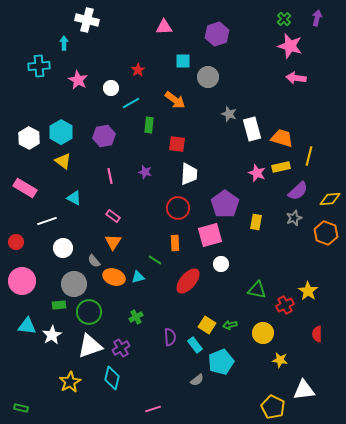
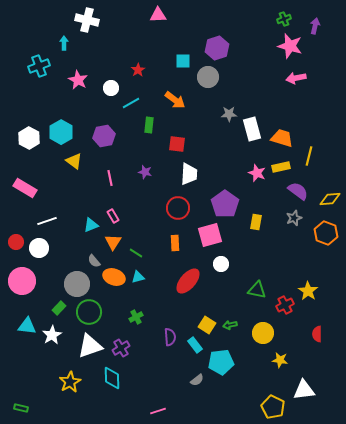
purple arrow at (317, 18): moved 2 px left, 8 px down
green cross at (284, 19): rotated 24 degrees clockwise
pink triangle at (164, 27): moved 6 px left, 12 px up
purple hexagon at (217, 34): moved 14 px down
cyan cross at (39, 66): rotated 15 degrees counterclockwise
pink arrow at (296, 78): rotated 18 degrees counterclockwise
gray star at (229, 114): rotated 21 degrees counterclockwise
yellow triangle at (63, 161): moved 11 px right
pink line at (110, 176): moved 2 px down
purple semicircle at (298, 191): rotated 100 degrees counterclockwise
cyan triangle at (74, 198): moved 17 px right, 27 px down; rotated 49 degrees counterclockwise
pink rectangle at (113, 216): rotated 24 degrees clockwise
white circle at (63, 248): moved 24 px left
green line at (155, 260): moved 19 px left, 7 px up
gray circle at (74, 284): moved 3 px right
green rectangle at (59, 305): moved 3 px down; rotated 40 degrees counterclockwise
cyan pentagon at (221, 362): rotated 15 degrees clockwise
cyan diamond at (112, 378): rotated 15 degrees counterclockwise
pink line at (153, 409): moved 5 px right, 2 px down
